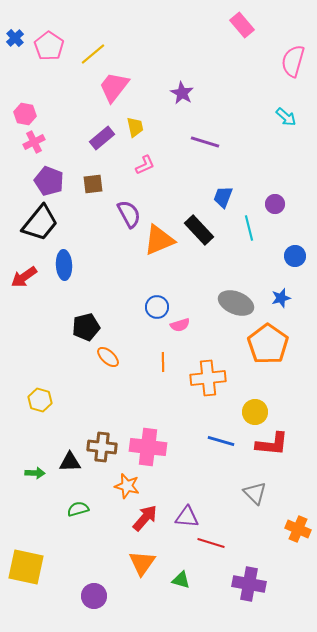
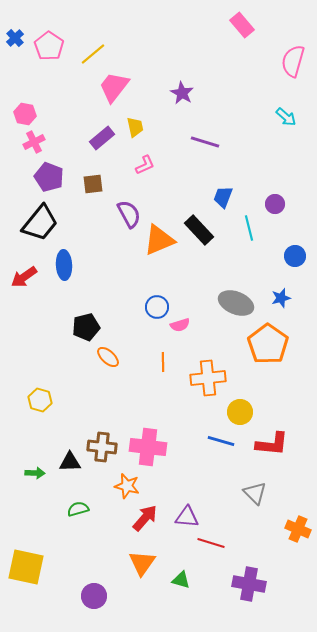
purple pentagon at (49, 181): moved 4 px up
yellow circle at (255, 412): moved 15 px left
